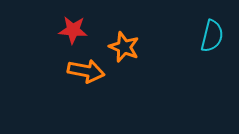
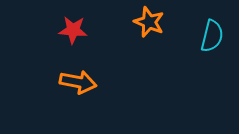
orange star: moved 25 px right, 25 px up
orange arrow: moved 8 px left, 11 px down
